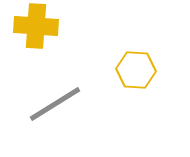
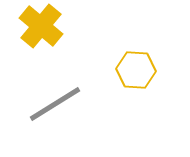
yellow cross: moved 5 px right; rotated 36 degrees clockwise
